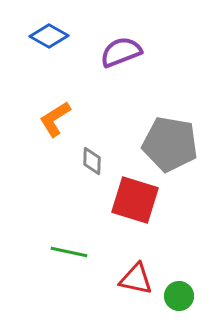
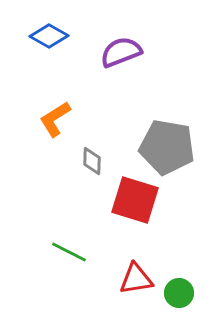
gray pentagon: moved 3 px left, 3 px down
green line: rotated 15 degrees clockwise
red triangle: rotated 21 degrees counterclockwise
green circle: moved 3 px up
